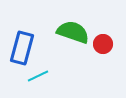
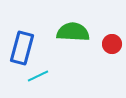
green semicircle: rotated 16 degrees counterclockwise
red circle: moved 9 px right
